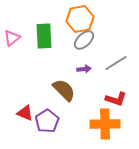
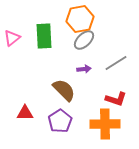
red triangle: rotated 24 degrees counterclockwise
purple pentagon: moved 13 px right
